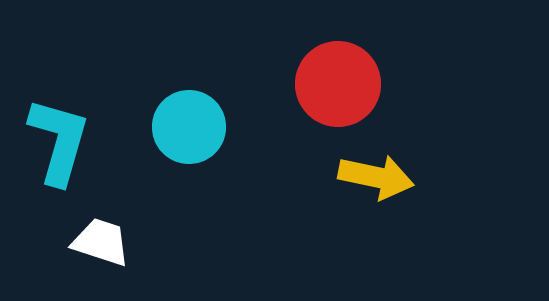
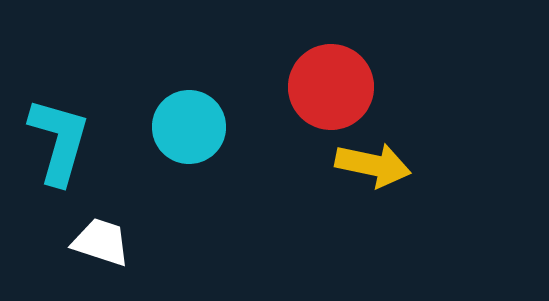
red circle: moved 7 px left, 3 px down
yellow arrow: moved 3 px left, 12 px up
